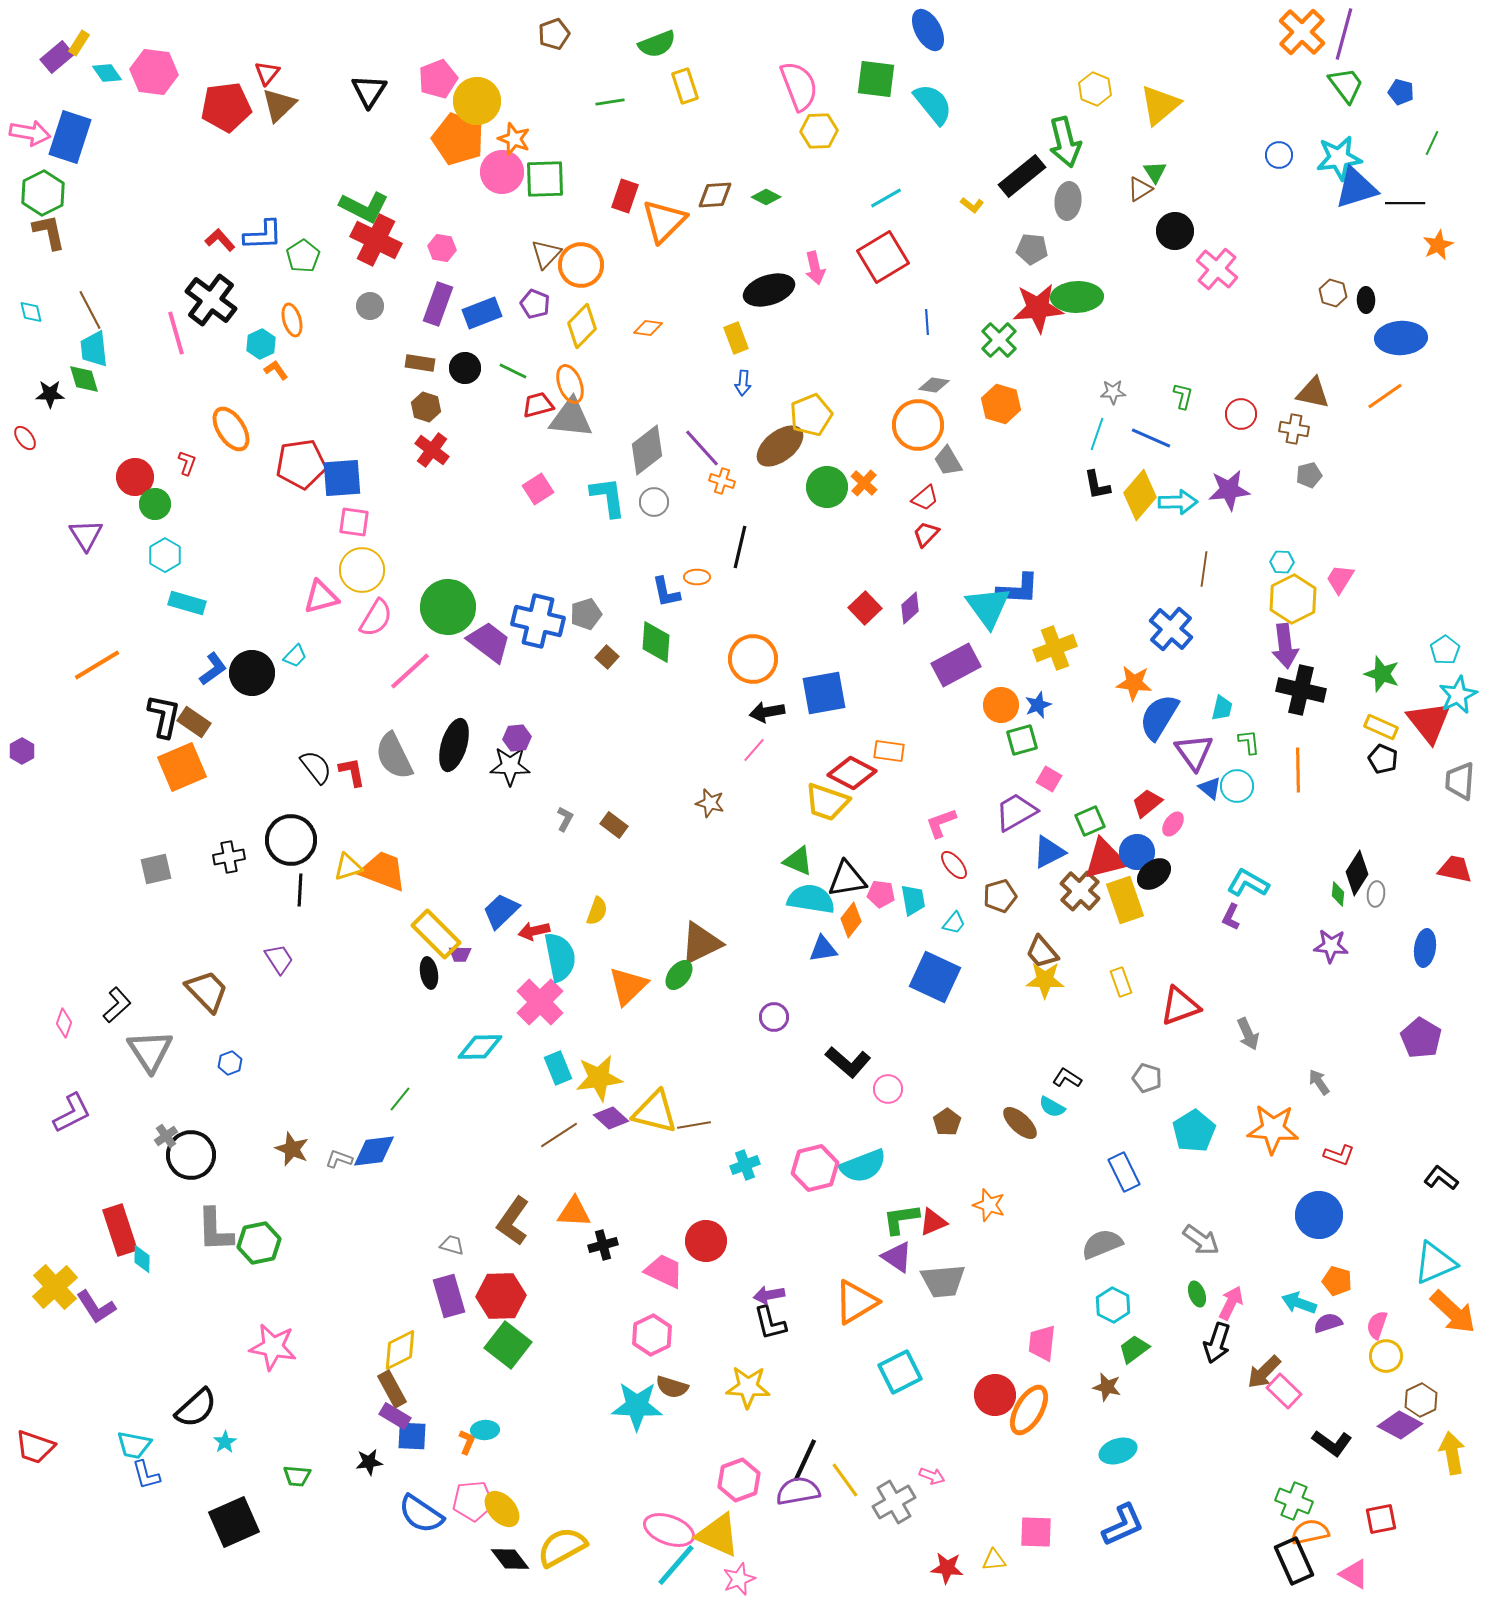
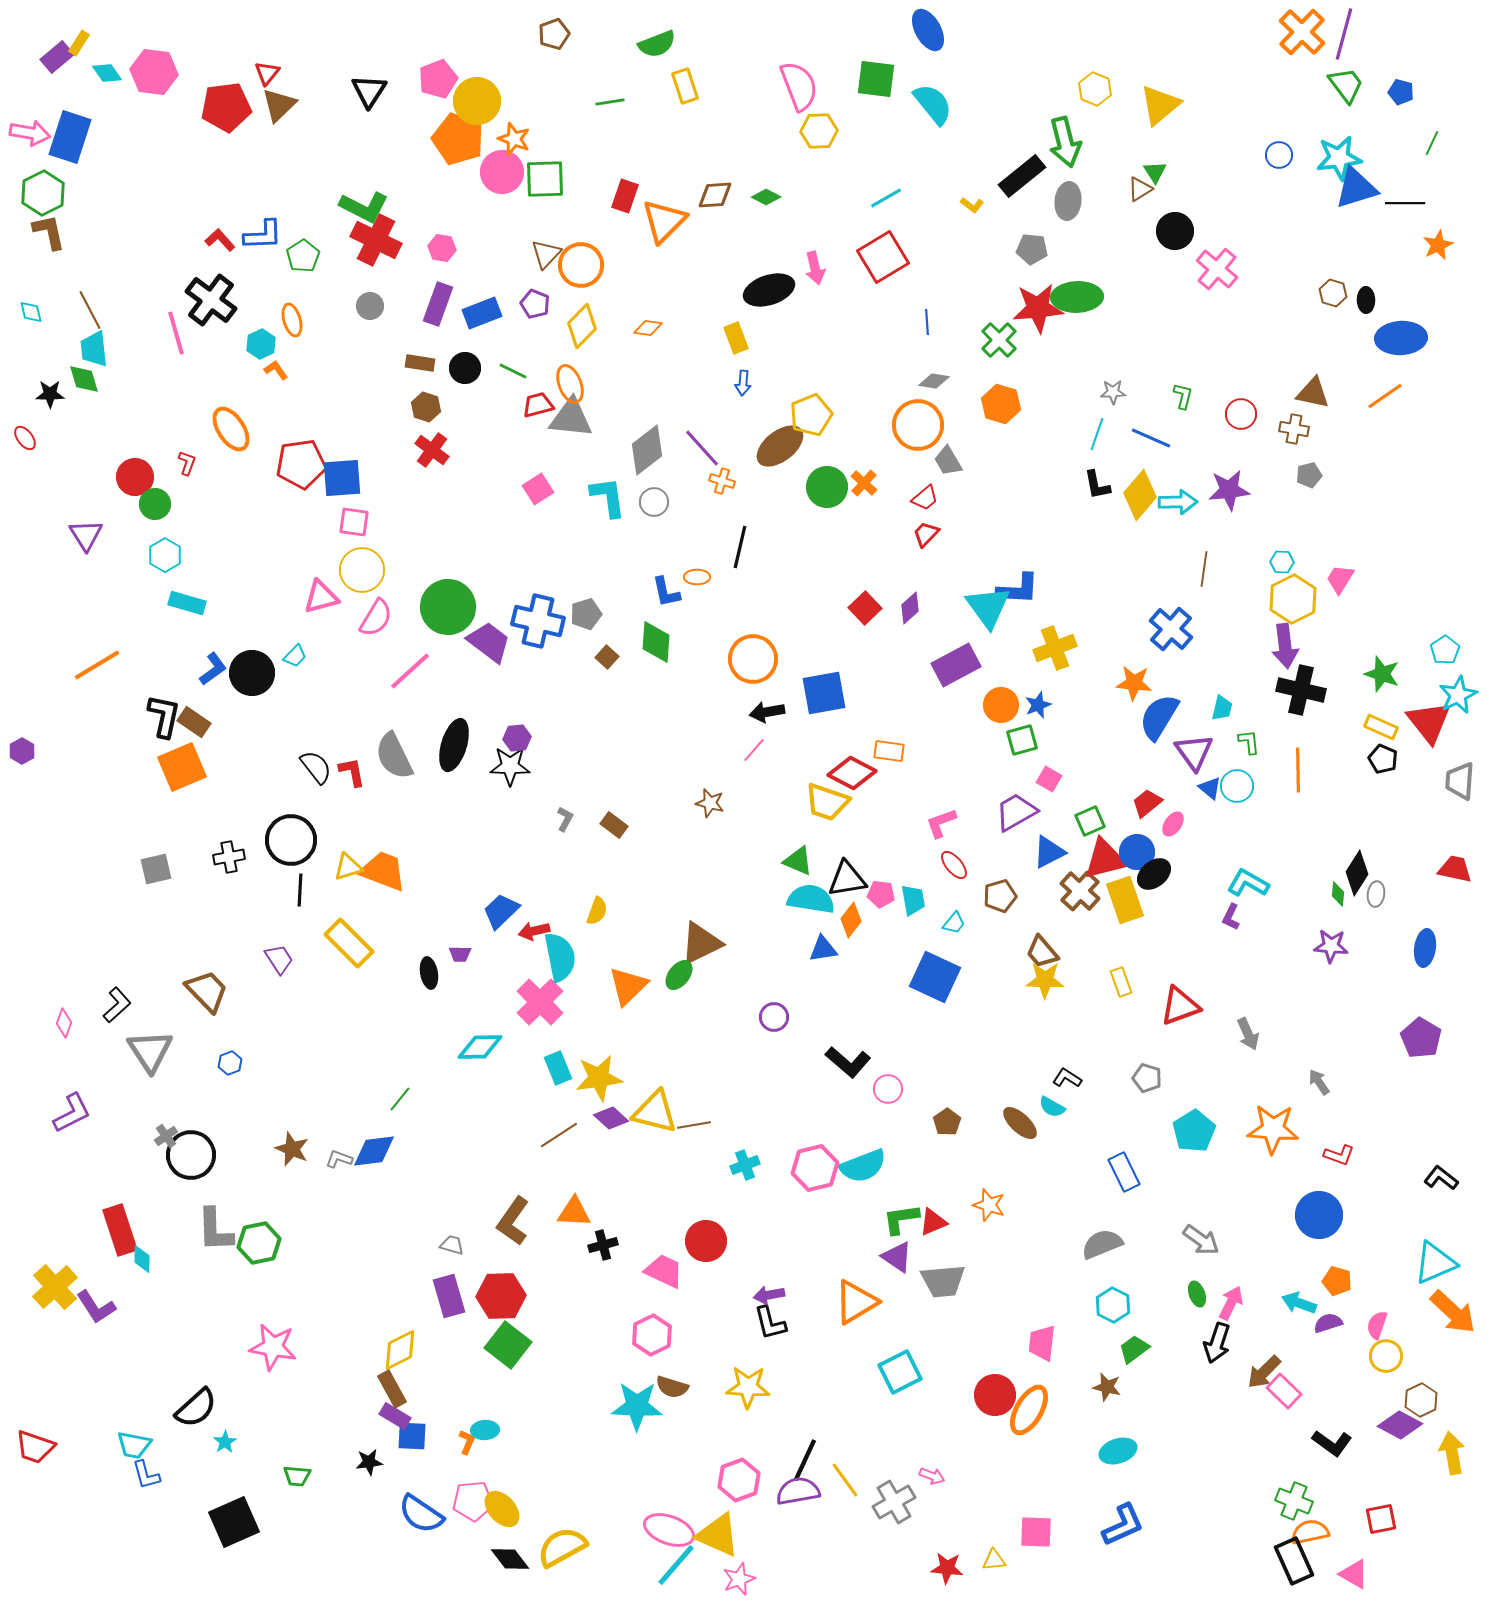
gray diamond at (934, 385): moved 4 px up
yellow rectangle at (436, 934): moved 87 px left, 9 px down
